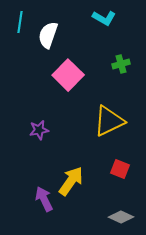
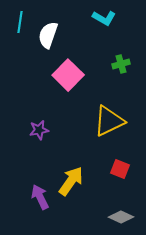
purple arrow: moved 4 px left, 2 px up
